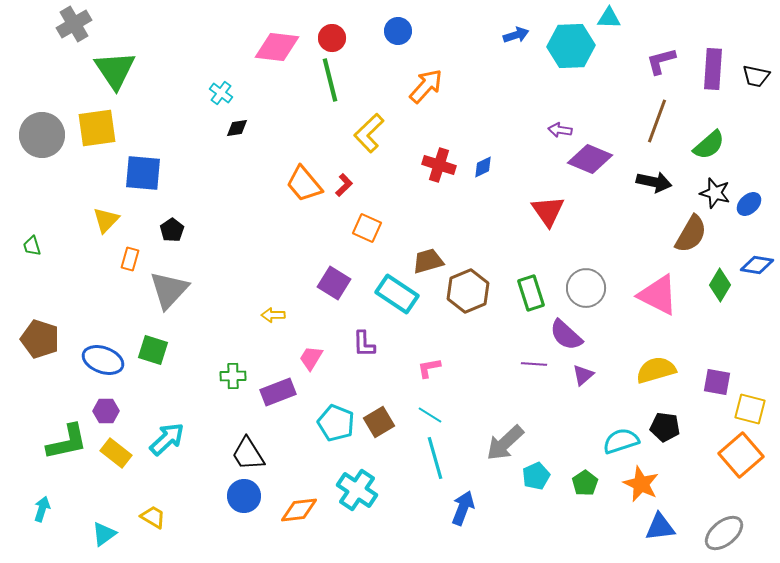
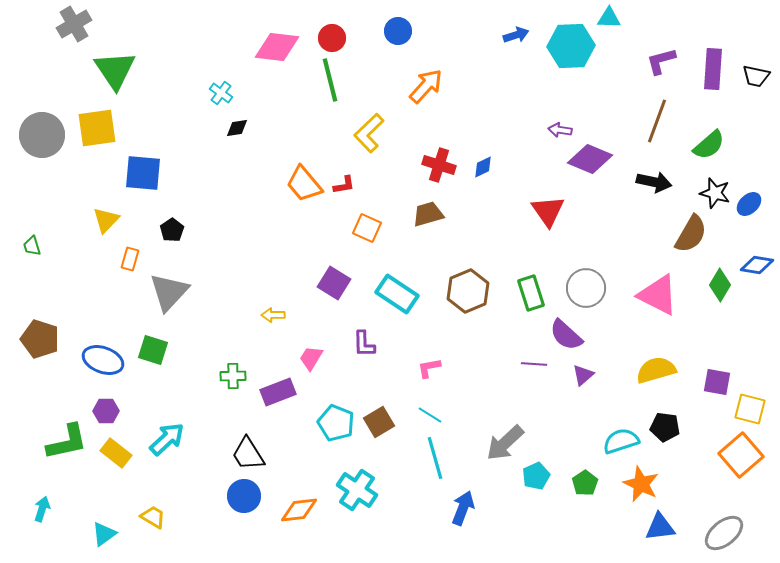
red L-shape at (344, 185): rotated 35 degrees clockwise
brown trapezoid at (428, 261): moved 47 px up
gray triangle at (169, 290): moved 2 px down
